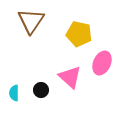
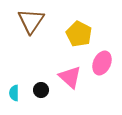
yellow pentagon: rotated 15 degrees clockwise
